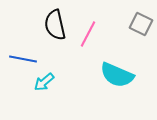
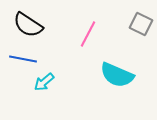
black semicircle: moved 27 px left; rotated 44 degrees counterclockwise
